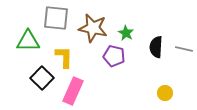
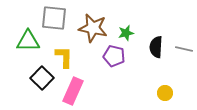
gray square: moved 2 px left
green star: rotated 28 degrees clockwise
